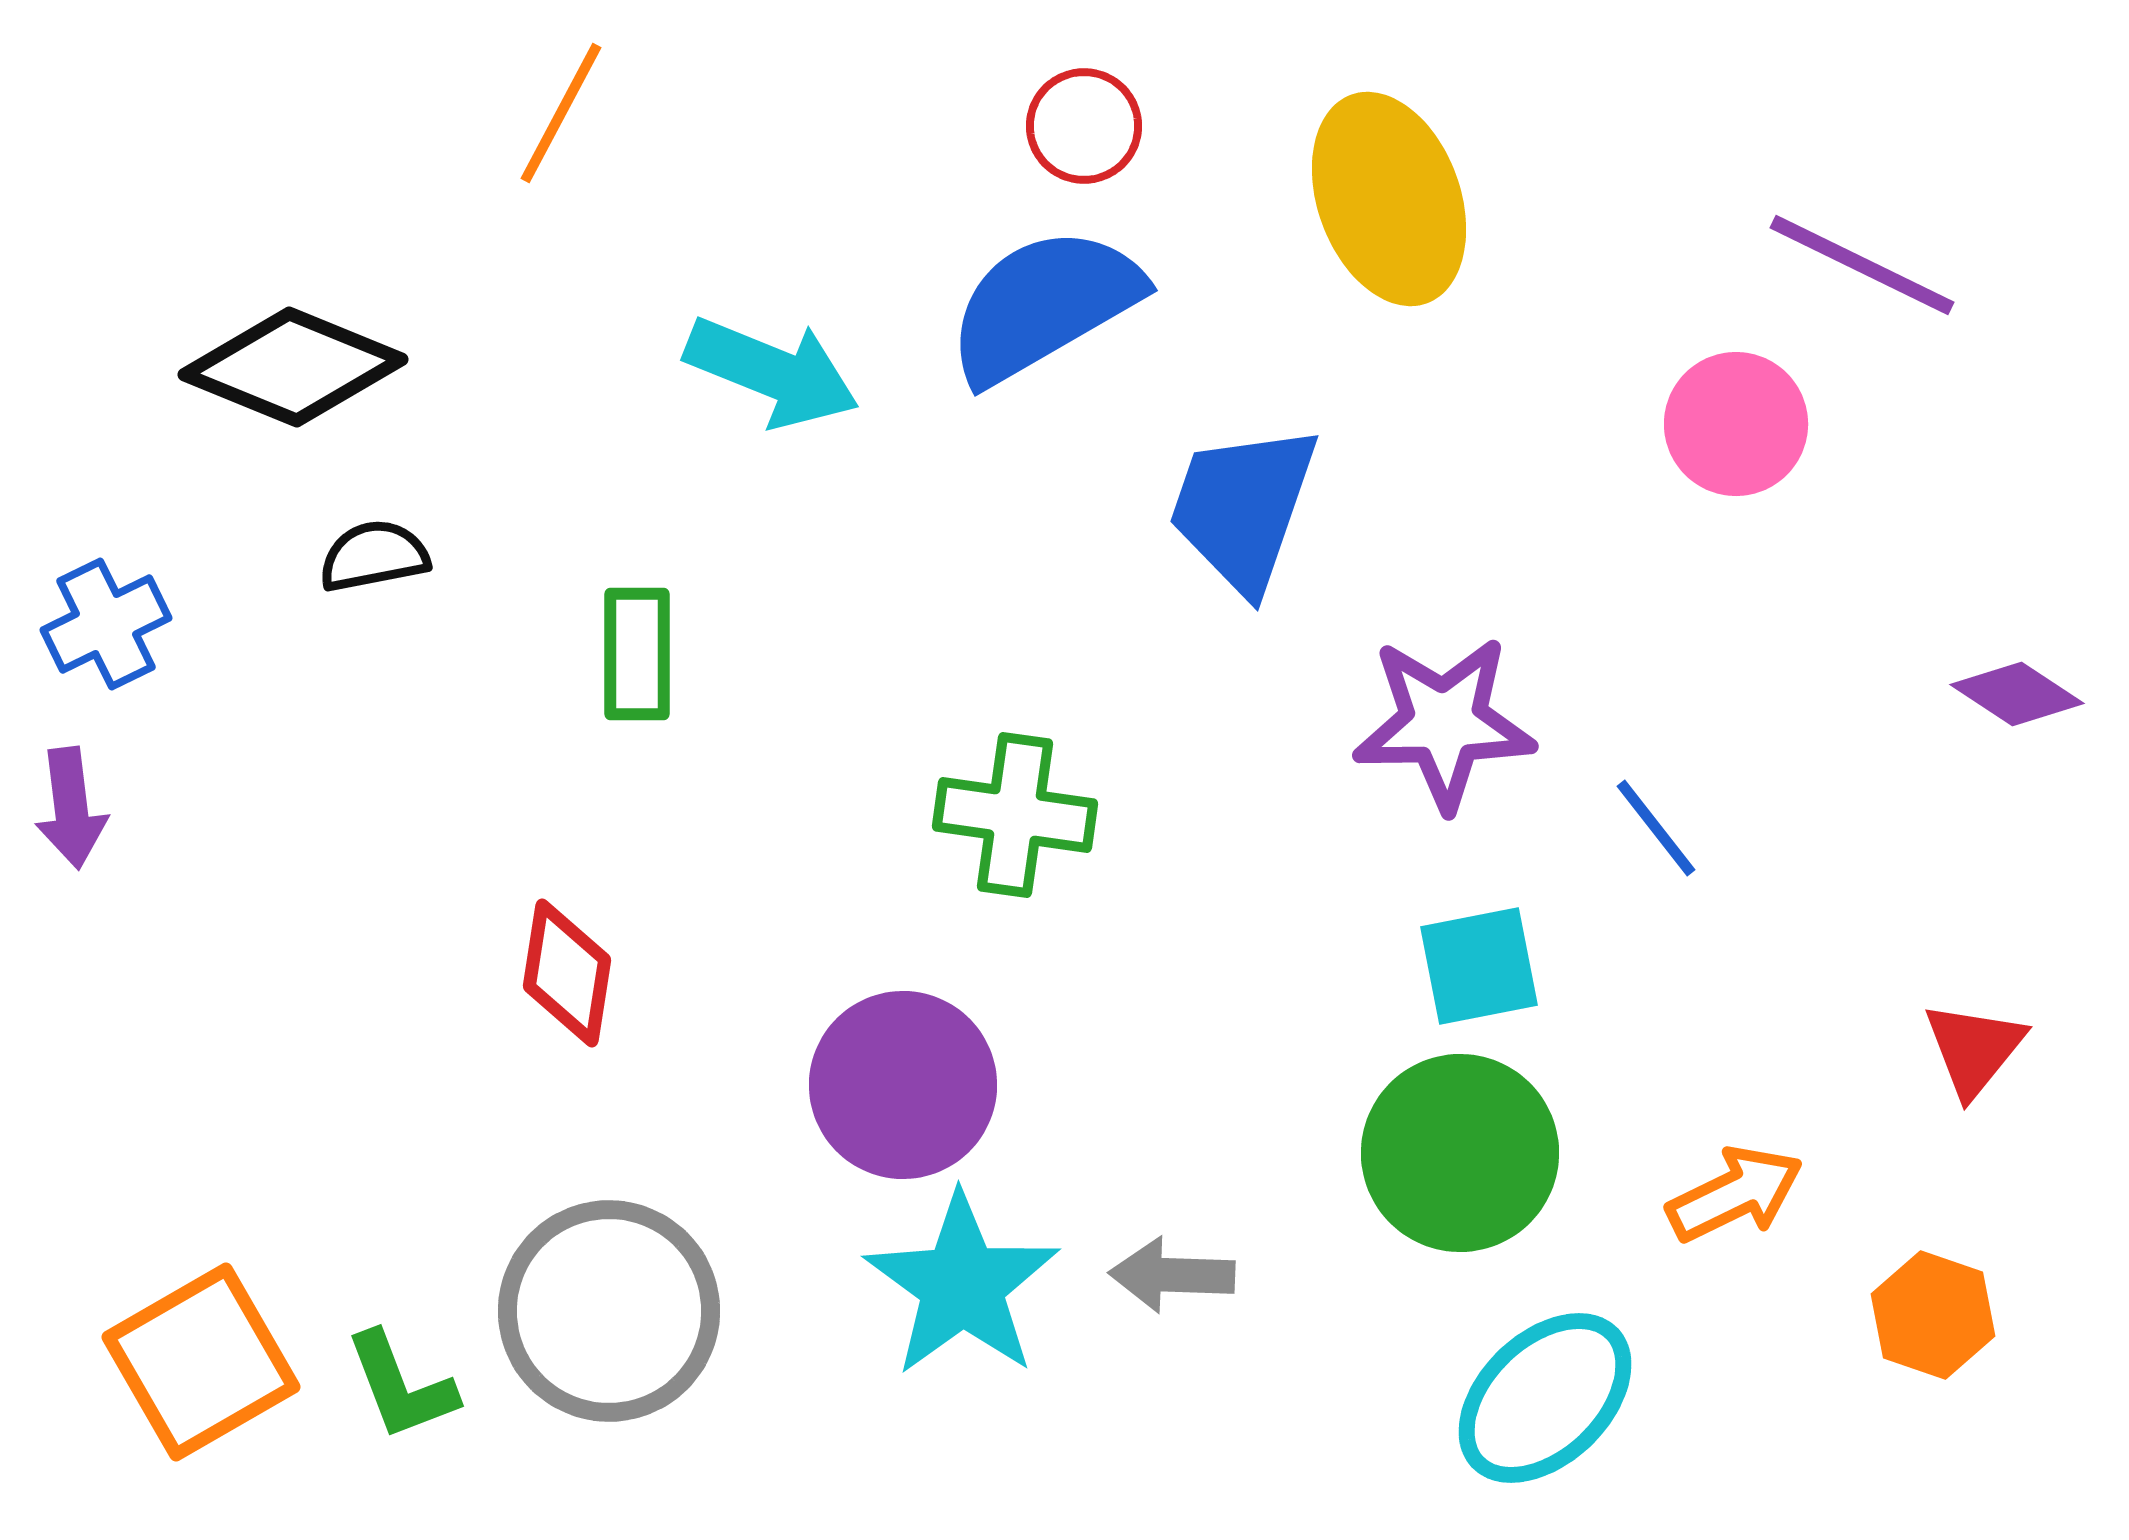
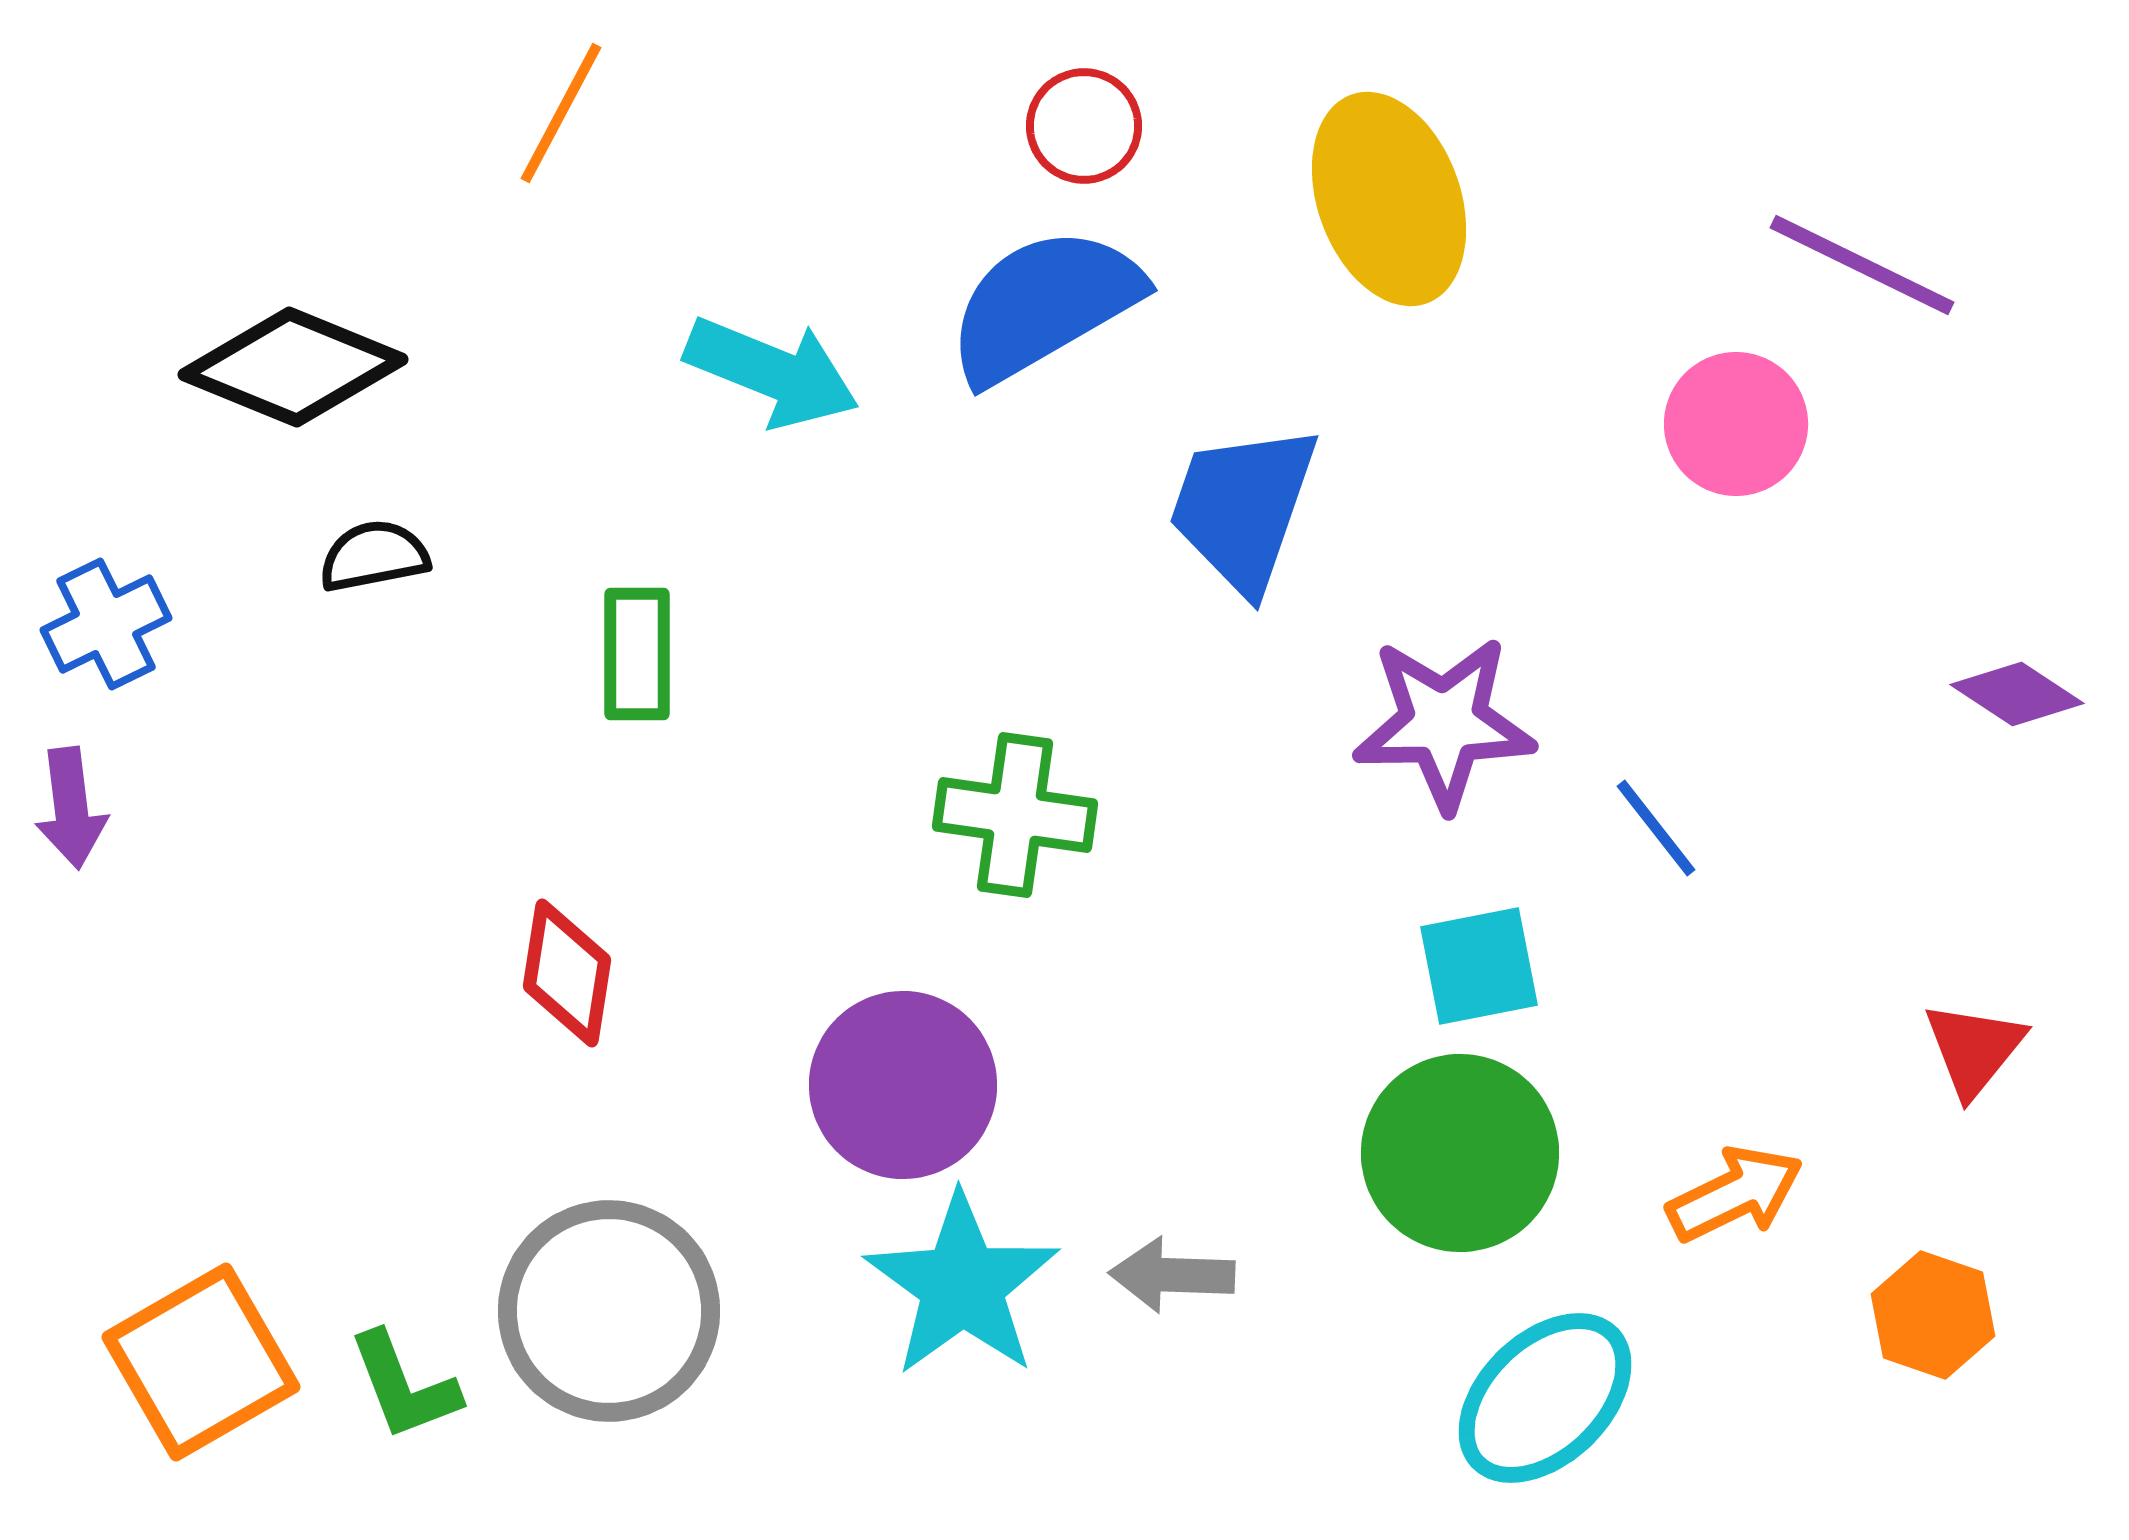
green L-shape: moved 3 px right
